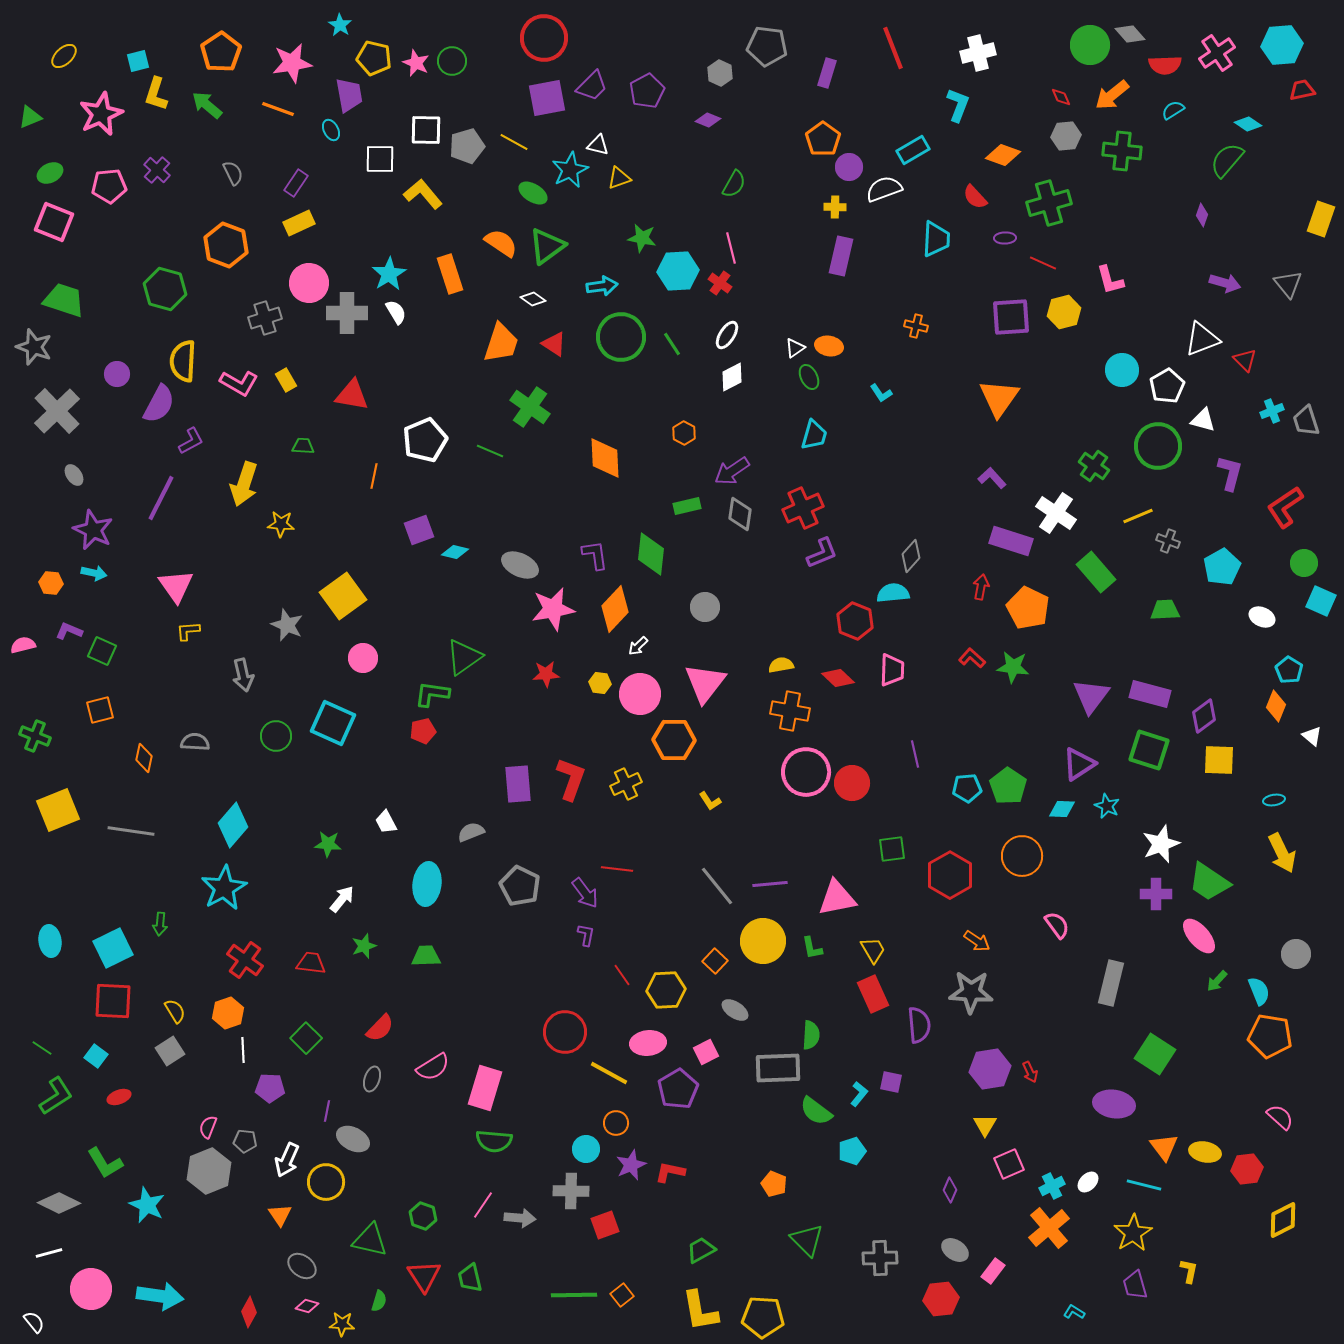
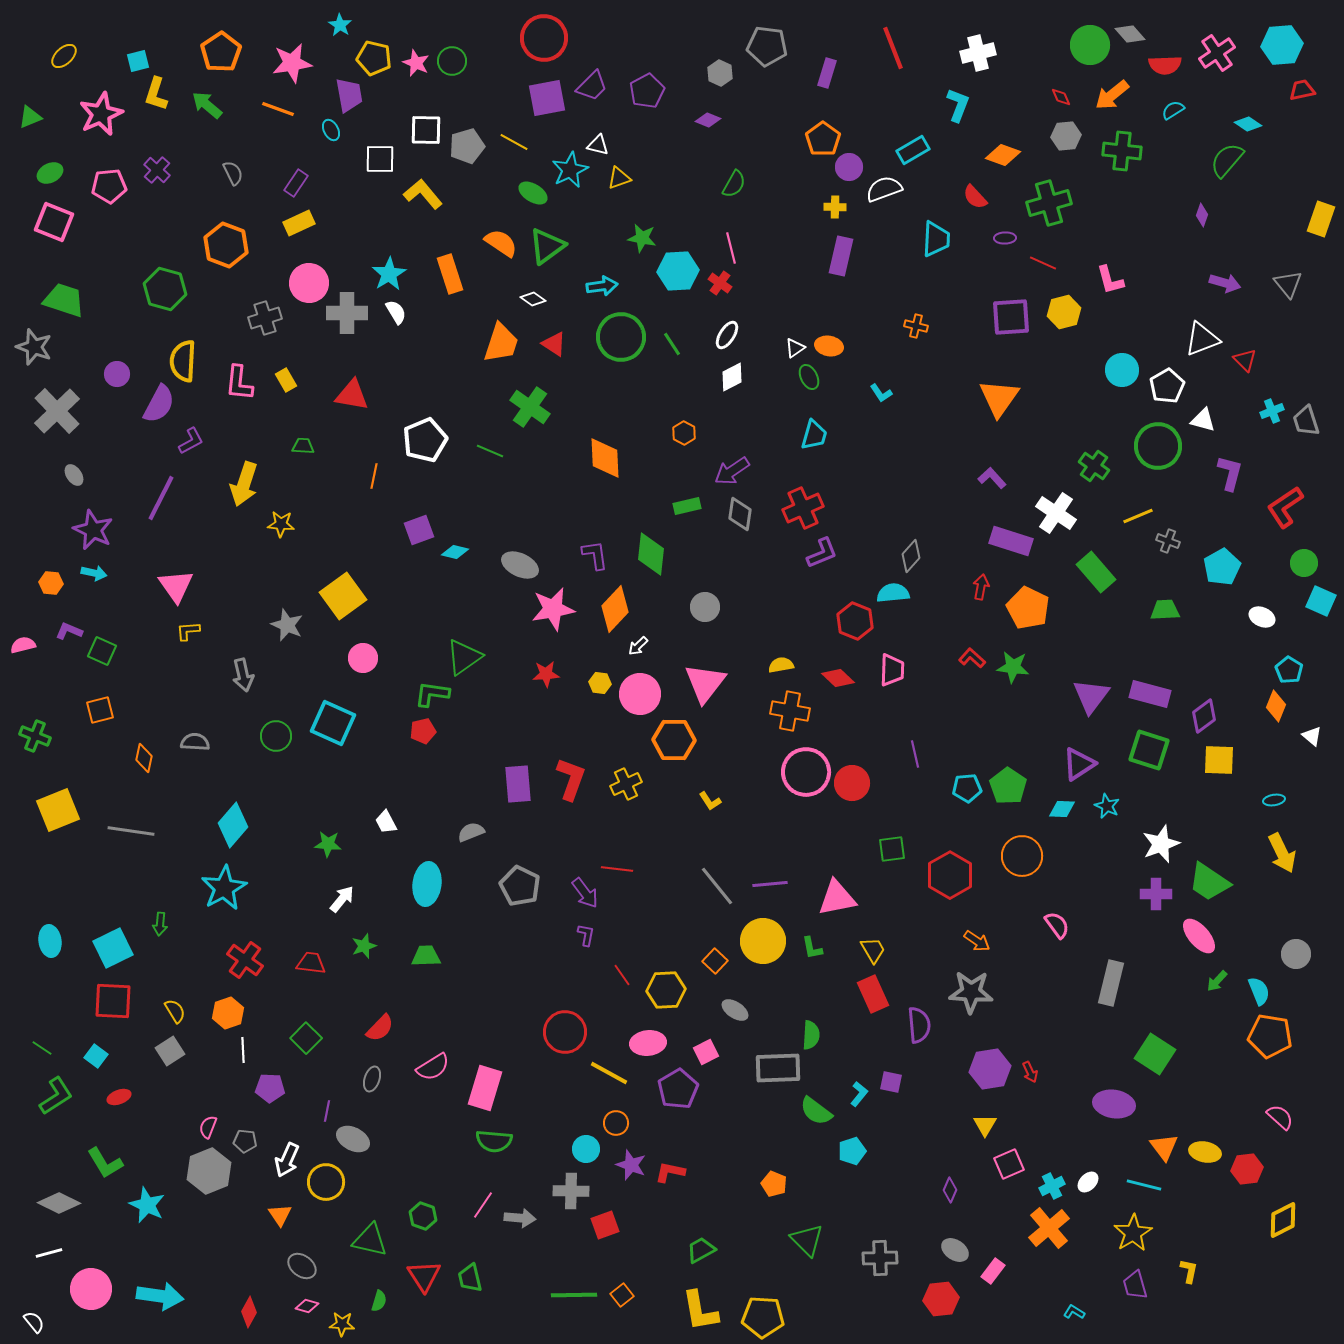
pink L-shape at (239, 383): rotated 66 degrees clockwise
purple star at (631, 1165): rotated 28 degrees counterclockwise
